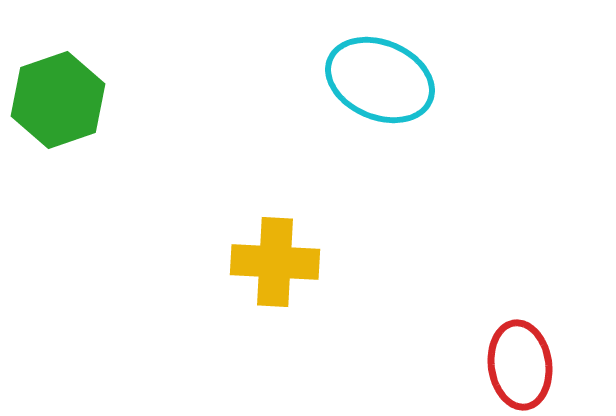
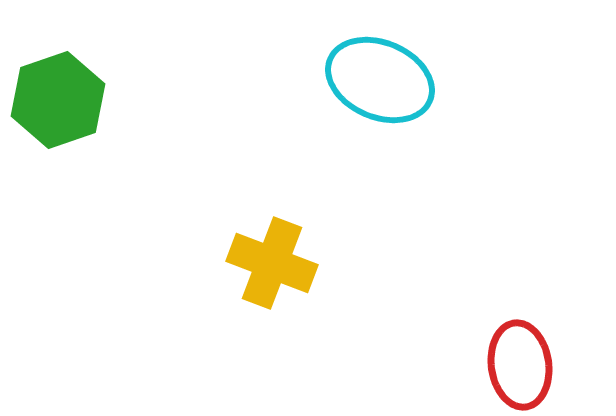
yellow cross: moved 3 px left, 1 px down; rotated 18 degrees clockwise
